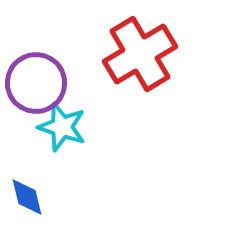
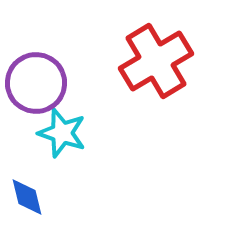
red cross: moved 16 px right, 7 px down
cyan star: moved 6 px down
